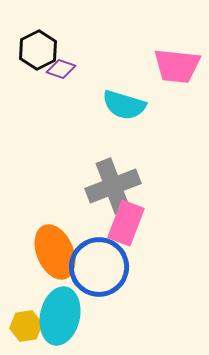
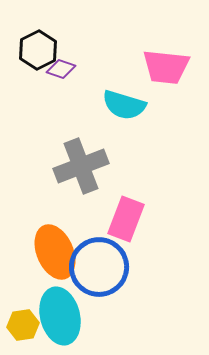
pink trapezoid: moved 11 px left, 1 px down
gray cross: moved 32 px left, 20 px up
pink rectangle: moved 4 px up
cyan ellipse: rotated 26 degrees counterclockwise
yellow hexagon: moved 3 px left, 1 px up
